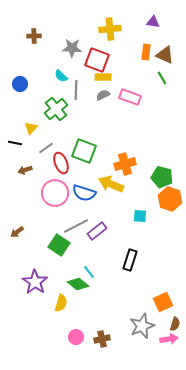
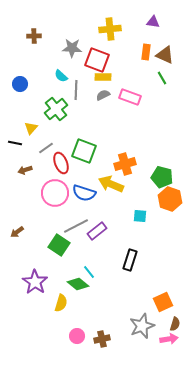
pink circle at (76, 337): moved 1 px right, 1 px up
